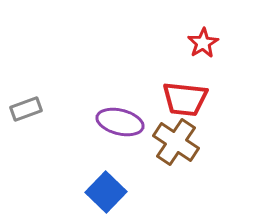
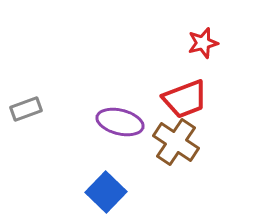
red star: rotated 16 degrees clockwise
red trapezoid: rotated 27 degrees counterclockwise
